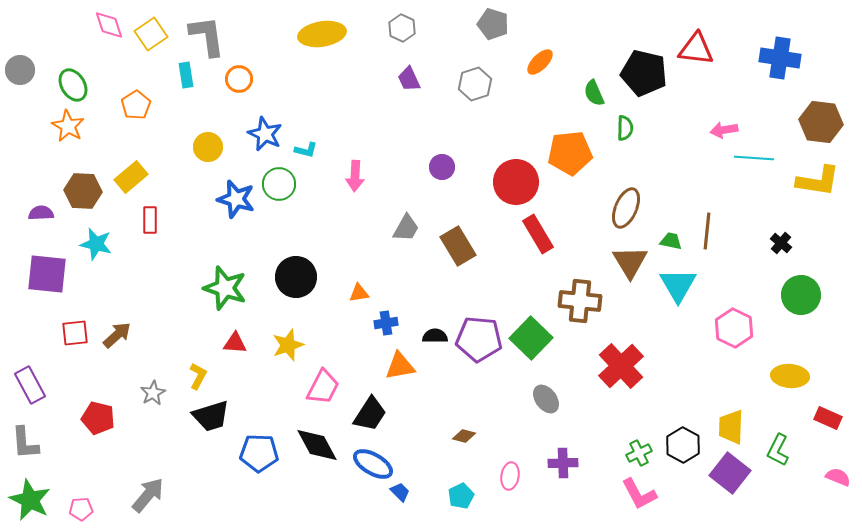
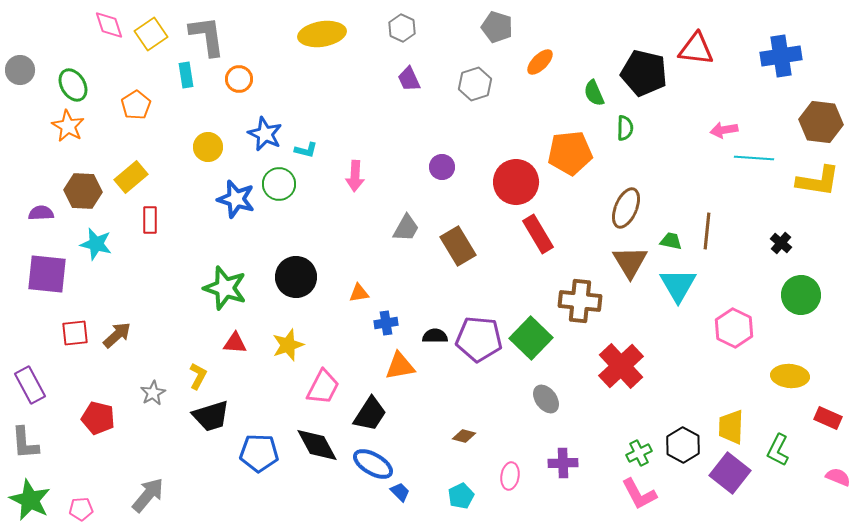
gray pentagon at (493, 24): moved 4 px right, 3 px down
blue cross at (780, 58): moved 1 px right, 2 px up; rotated 18 degrees counterclockwise
